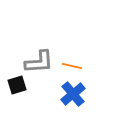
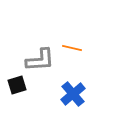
gray L-shape: moved 1 px right, 2 px up
orange line: moved 18 px up
